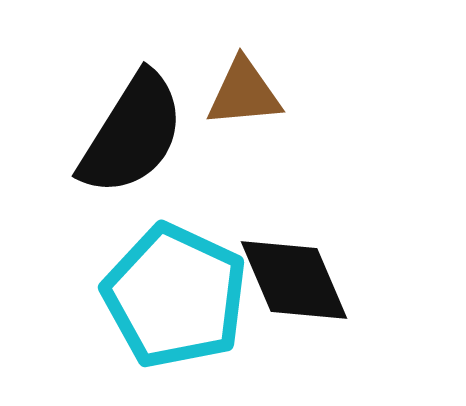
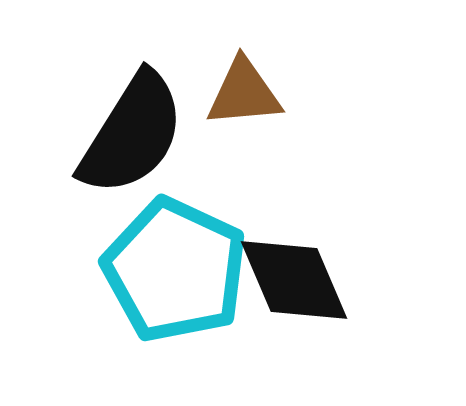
cyan pentagon: moved 26 px up
